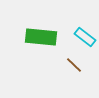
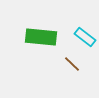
brown line: moved 2 px left, 1 px up
